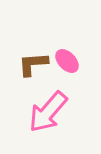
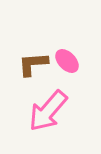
pink arrow: moved 1 px up
